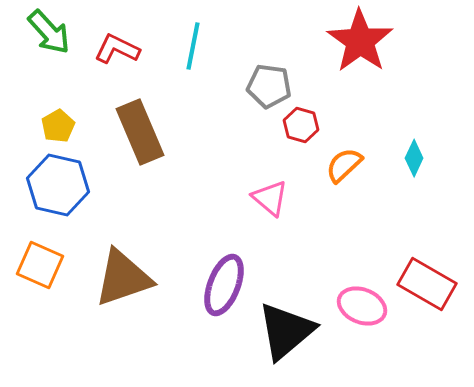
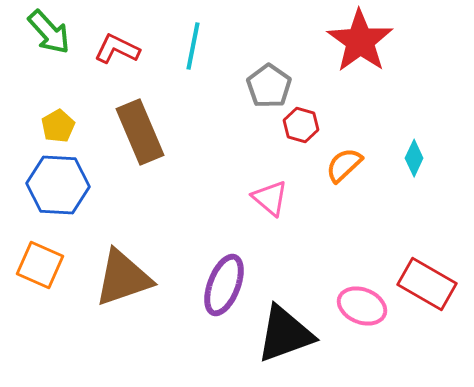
gray pentagon: rotated 27 degrees clockwise
blue hexagon: rotated 10 degrees counterclockwise
black triangle: moved 1 px left, 3 px down; rotated 20 degrees clockwise
